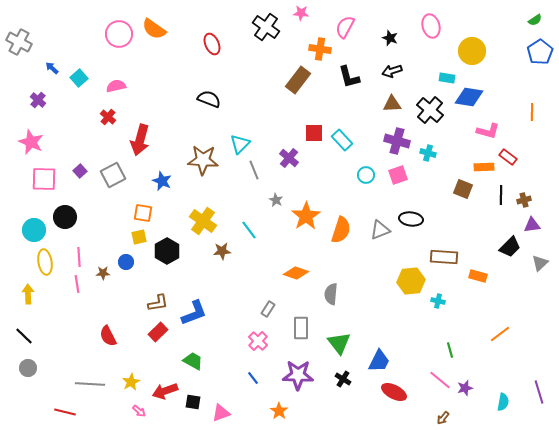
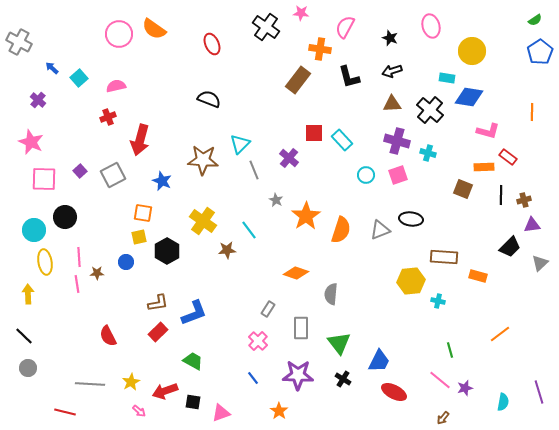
red cross at (108, 117): rotated 28 degrees clockwise
brown star at (222, 251): moved 5 px right, 1 px up
brown star at (103, 273): moved 6 px left
